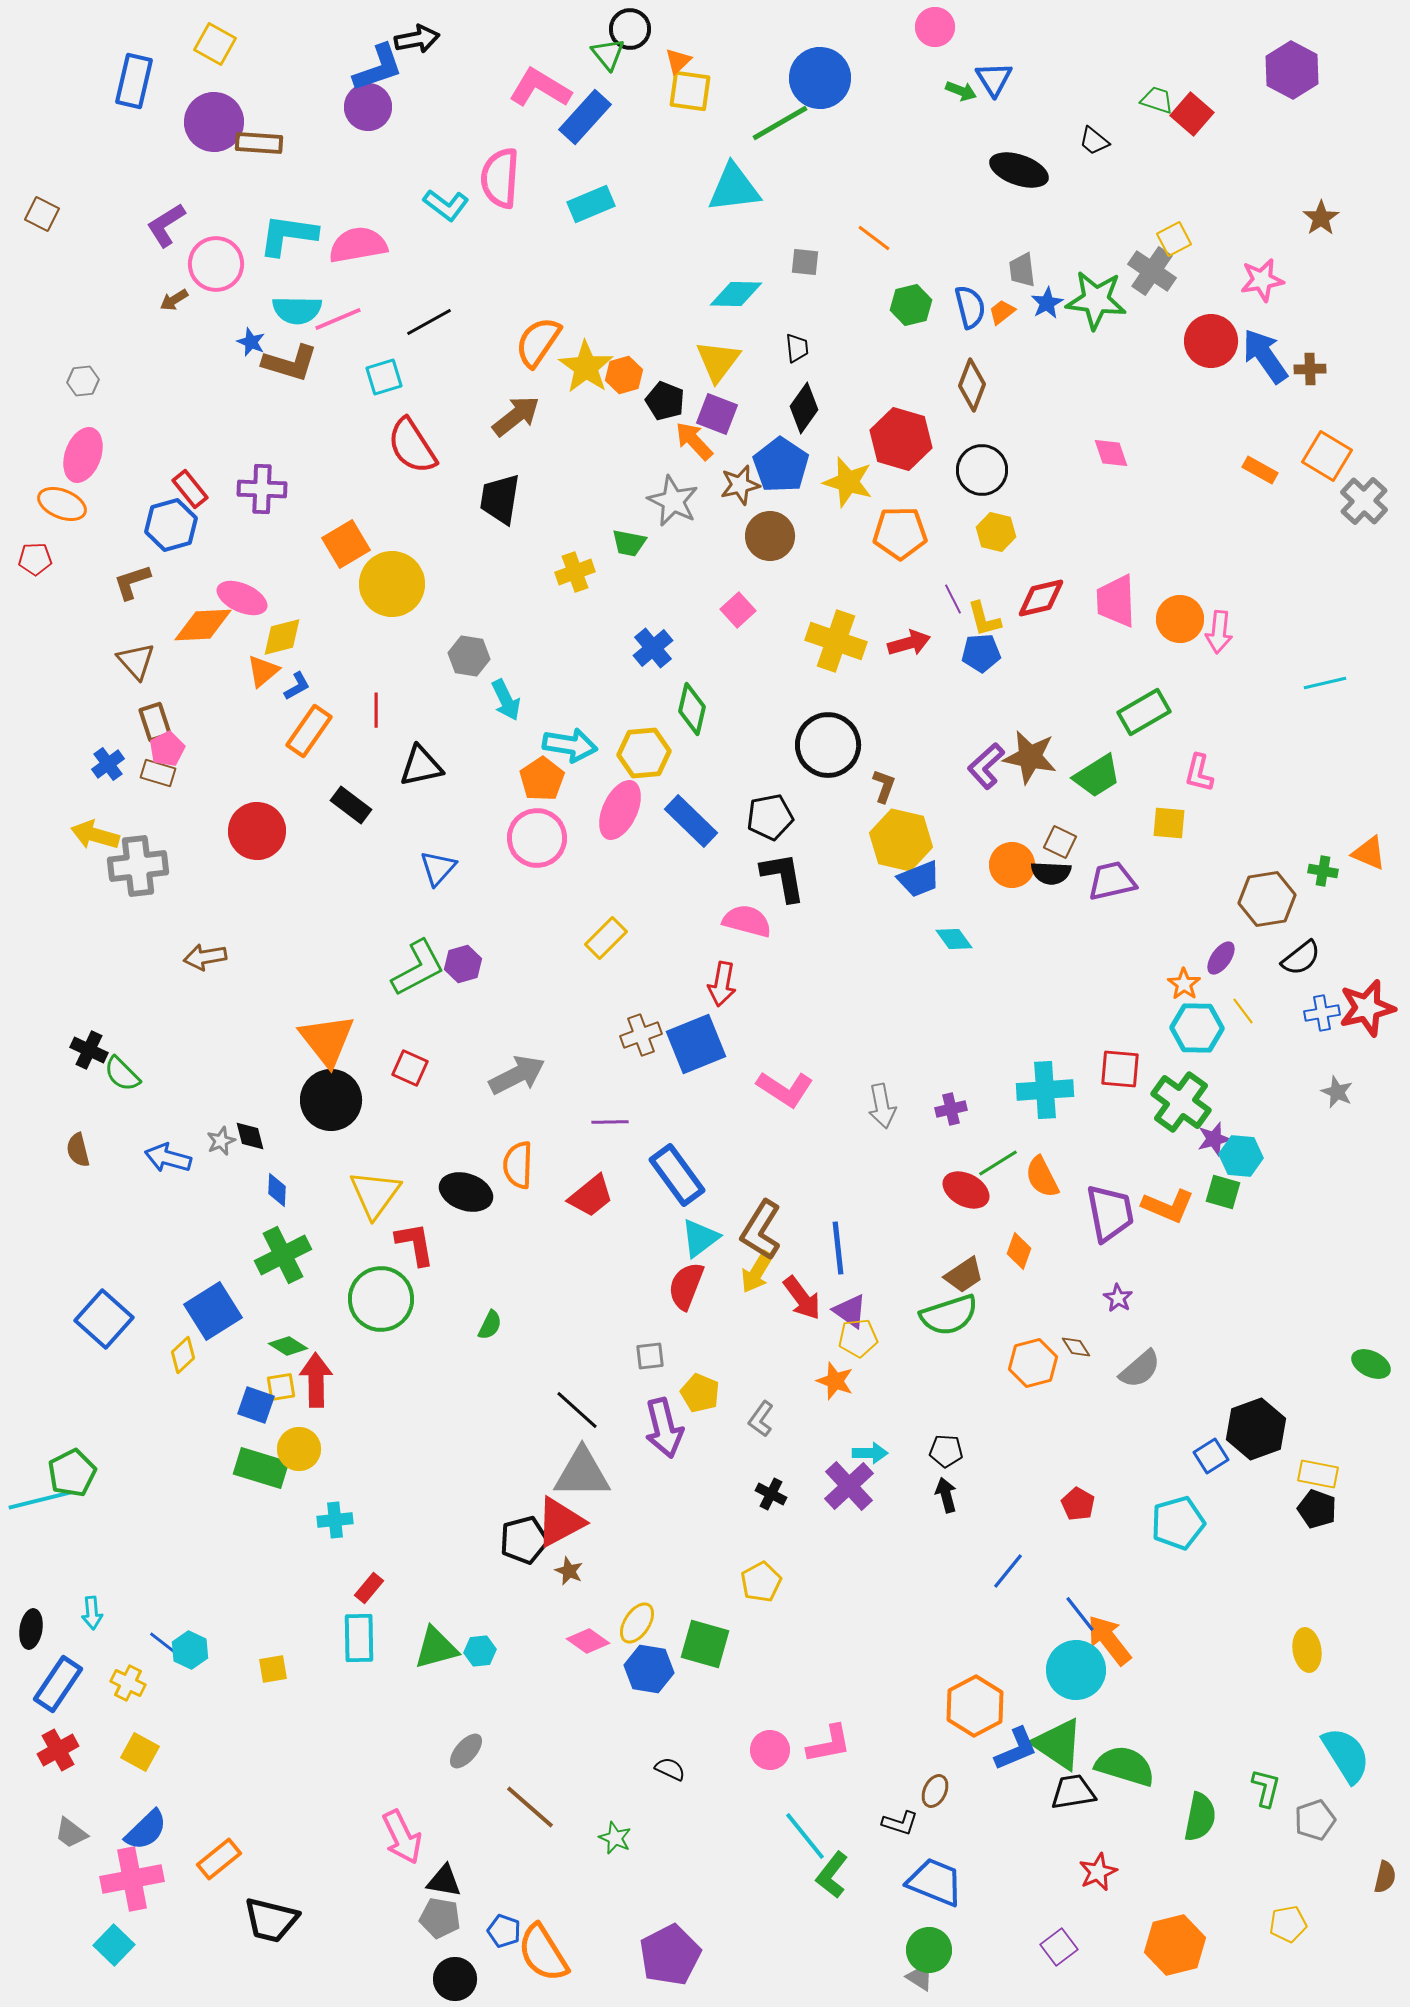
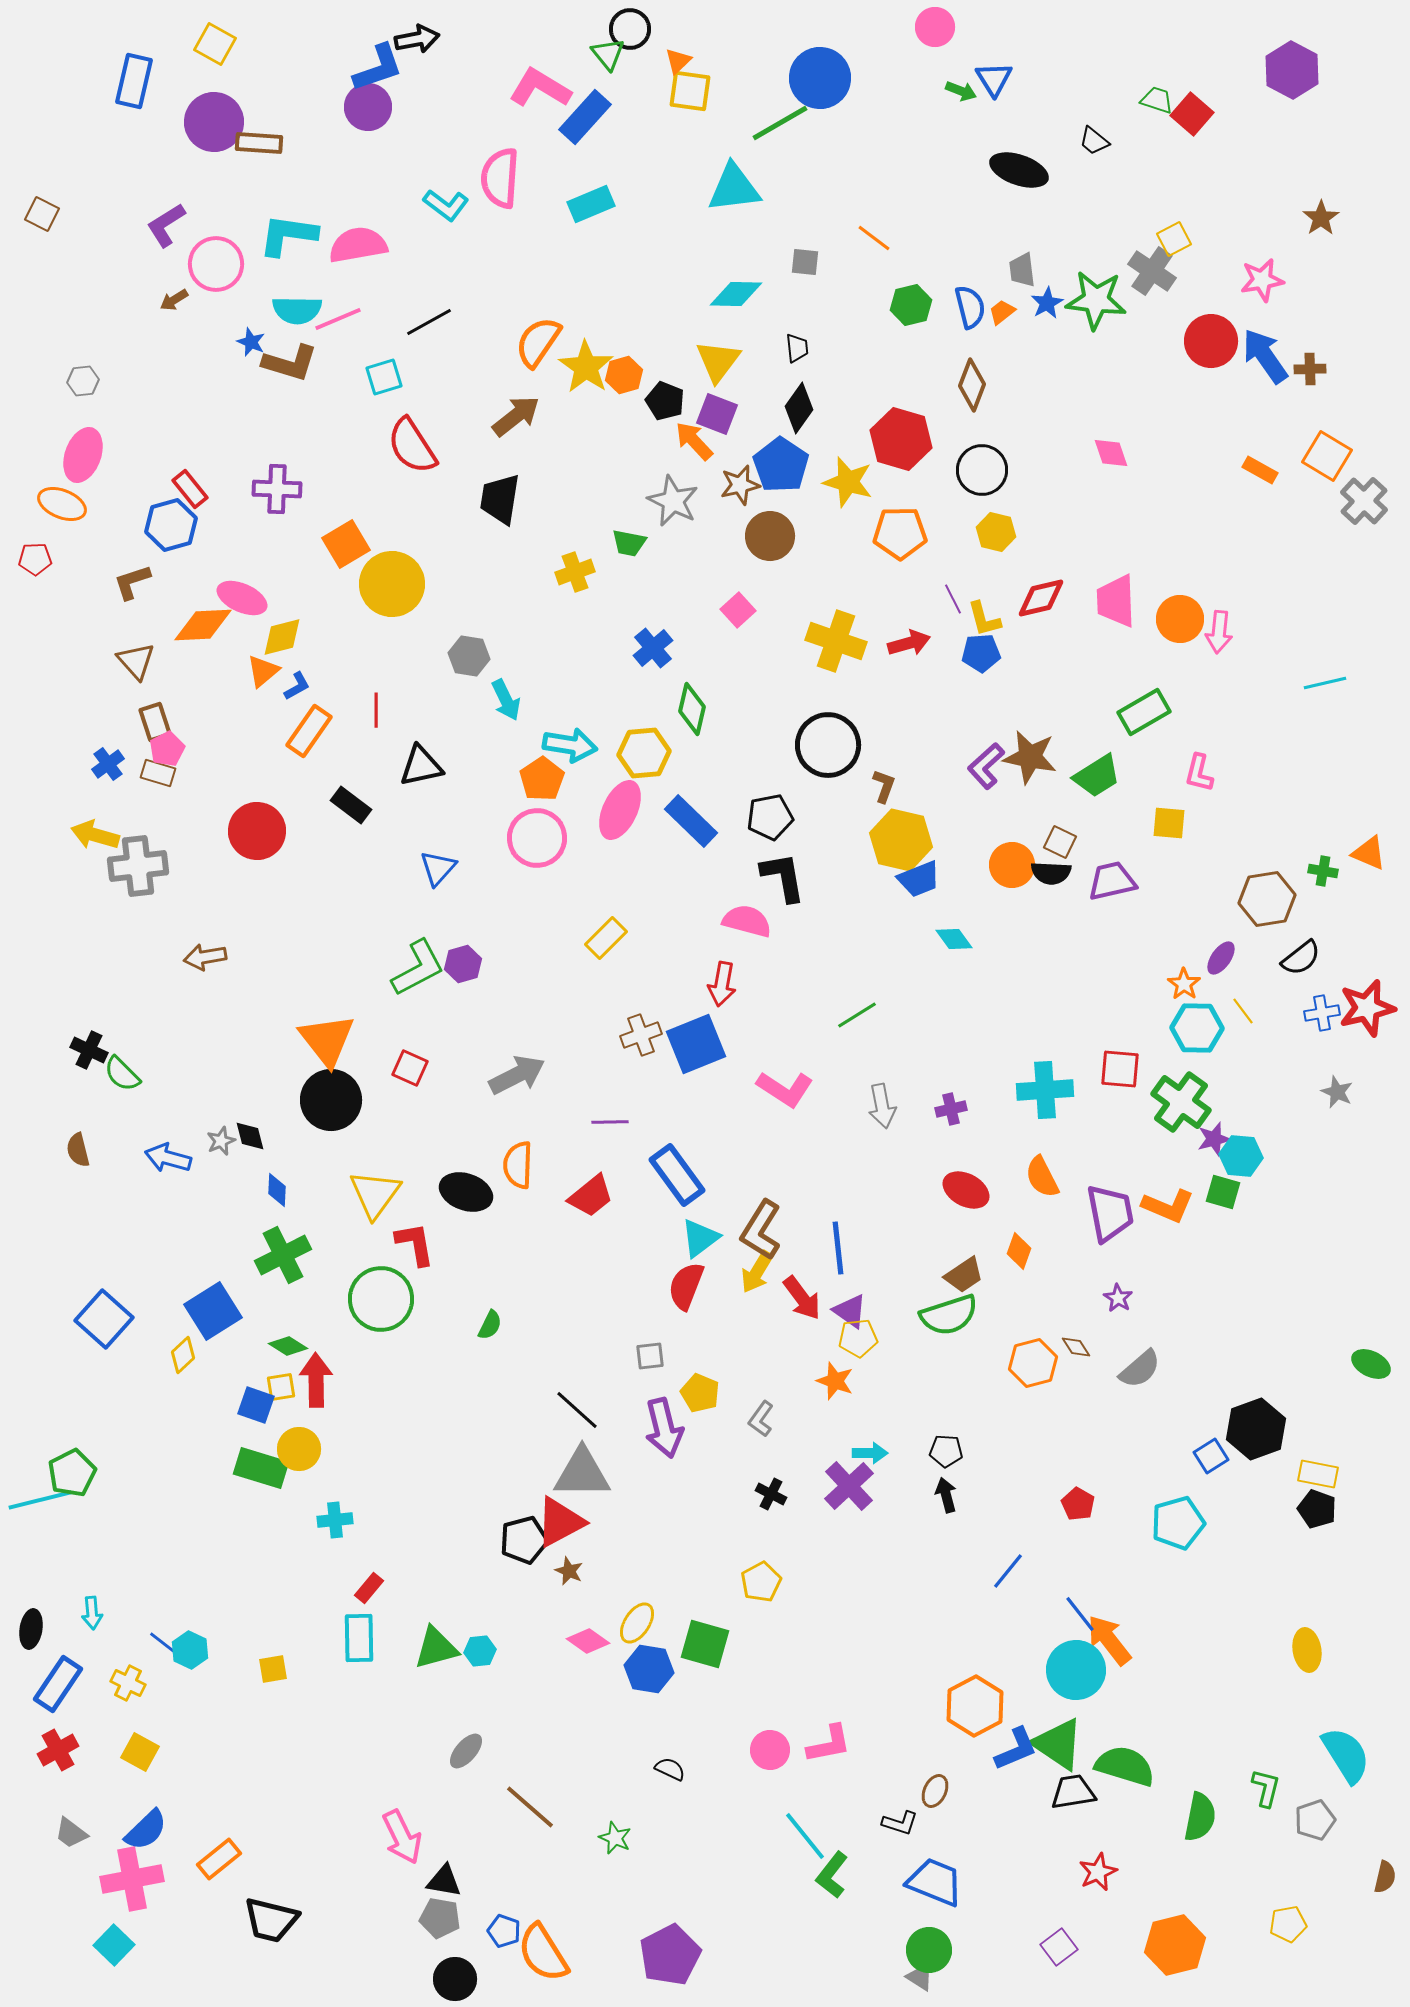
black diamond at (804, 408): moved 5 px left
purple cross at (262, 489): moved 15 px right
green line at (998, 1163): moved 141 px left, 148 px up
